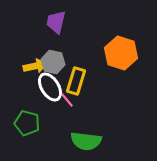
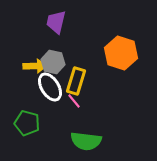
yellow arrow: rotated 10 degrees clockwise
pink line: moved 7 px right, 1 px down
